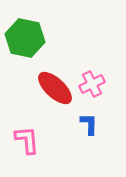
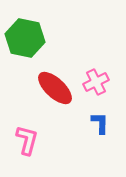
pink cross: moved 4 px right, 2 px up
blue L-shape: moved 11 px right, 1 px up
pink L-shape: rotated 20 degrees clockwise
